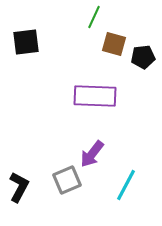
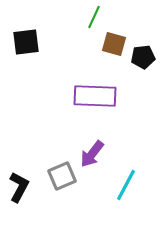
gray square: moved 5 px left, 4 px up
